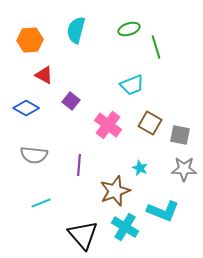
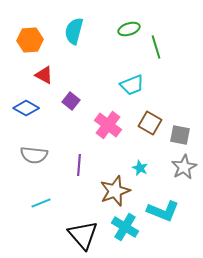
cyan semicircle: moved 2 px left, 1 px down
gray star: moved 2 px up; rotated 30 degrees counterclockwise
